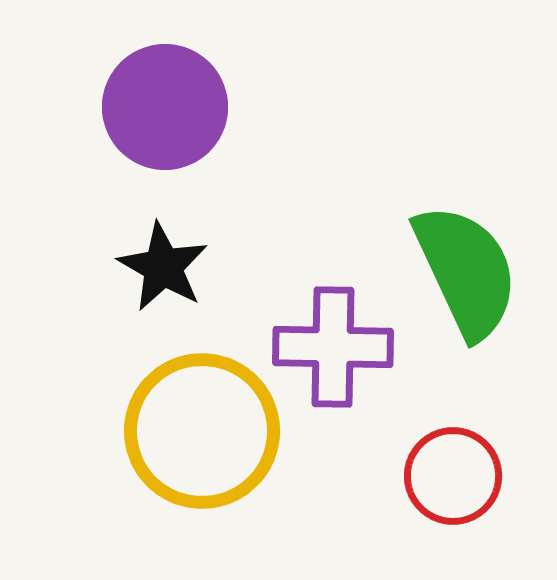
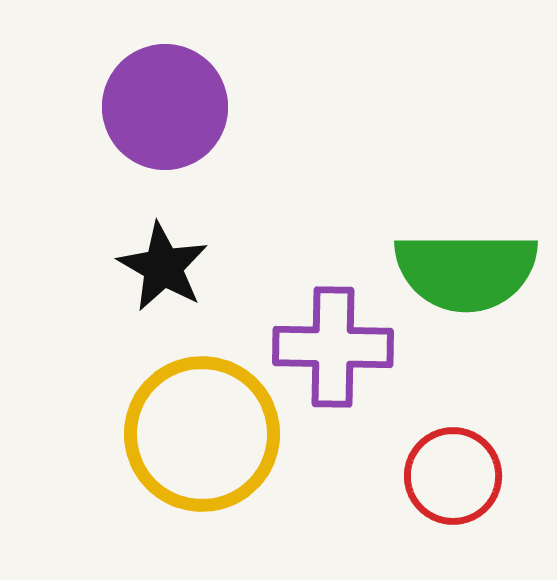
green semicircle: rotated 115 degrees clockwise
yellow circle: moved 3 px down
